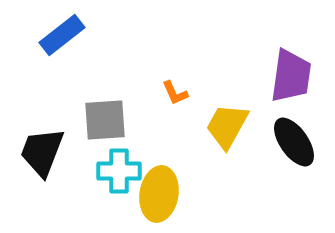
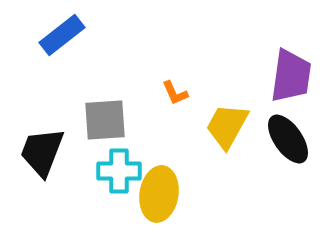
black ellipse: moved 6 px left, 3 px up
